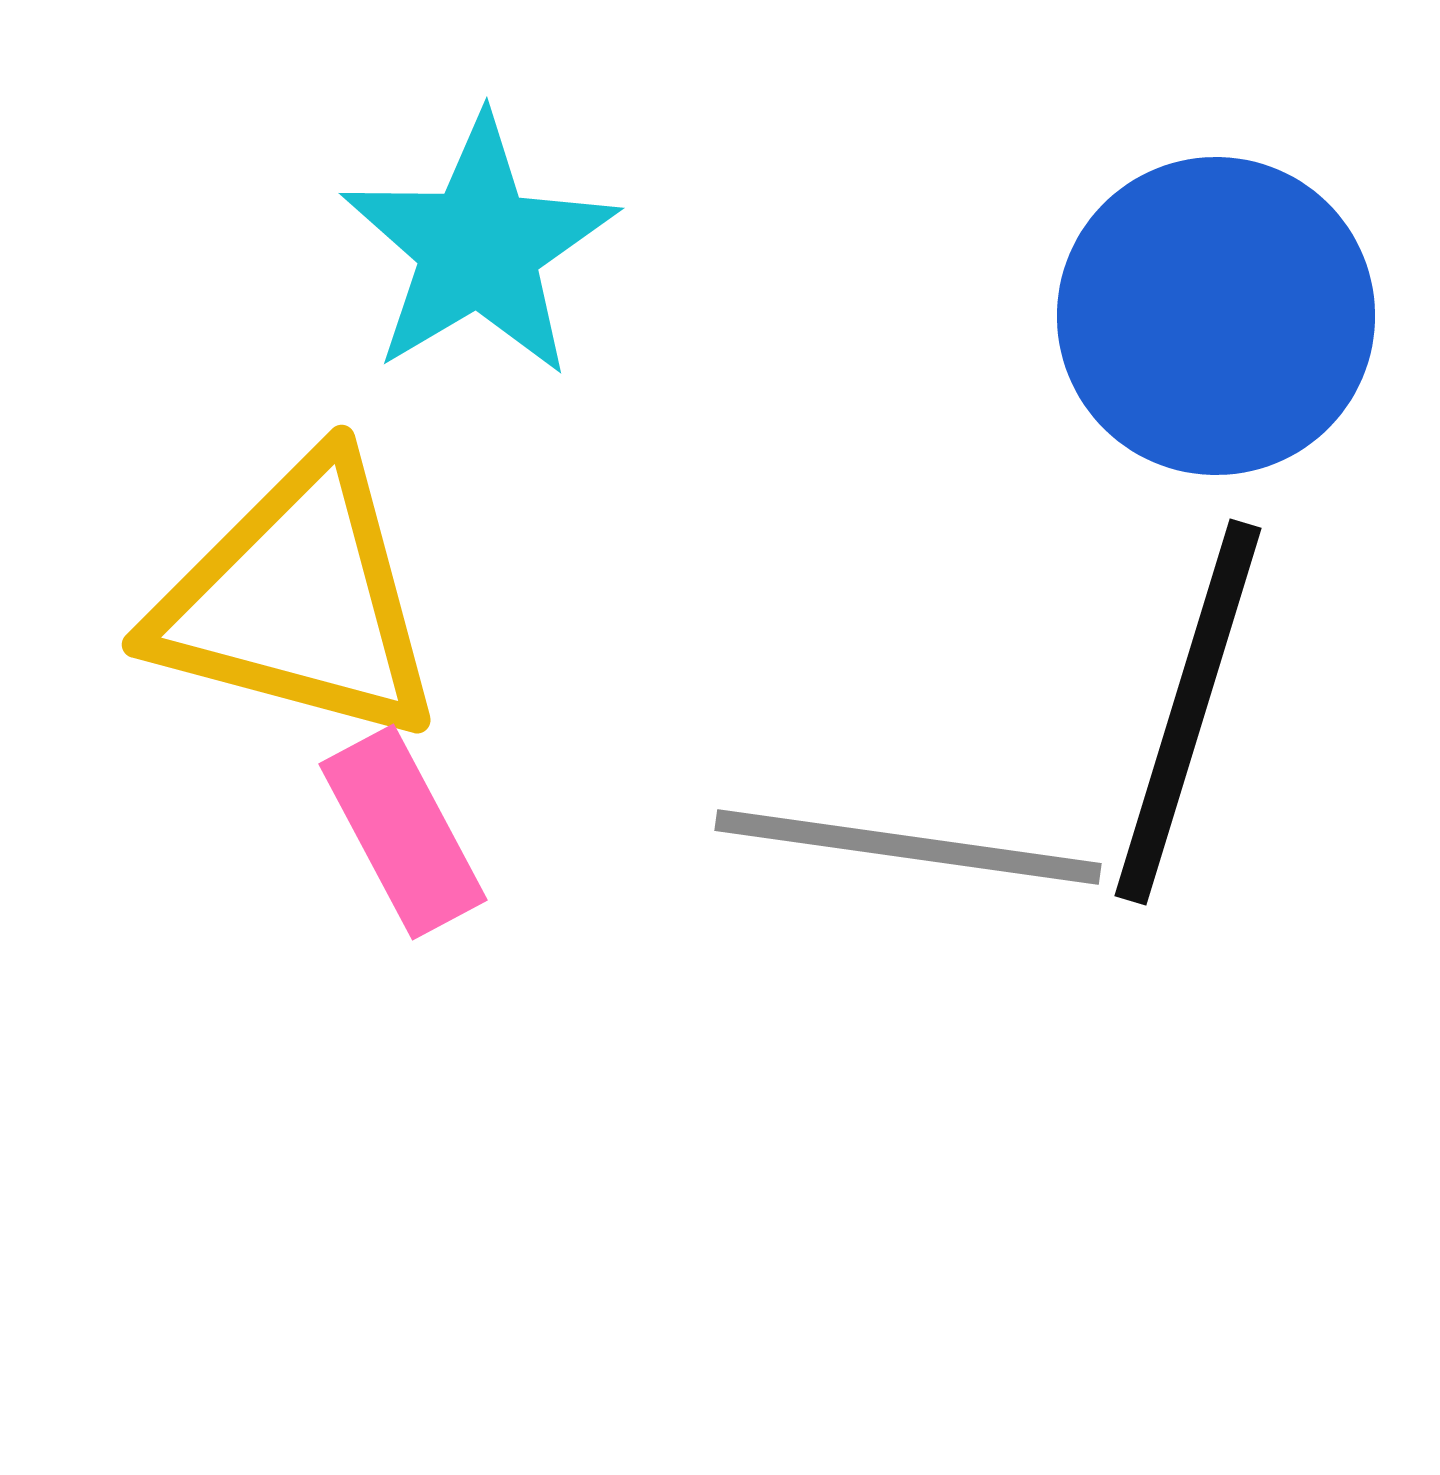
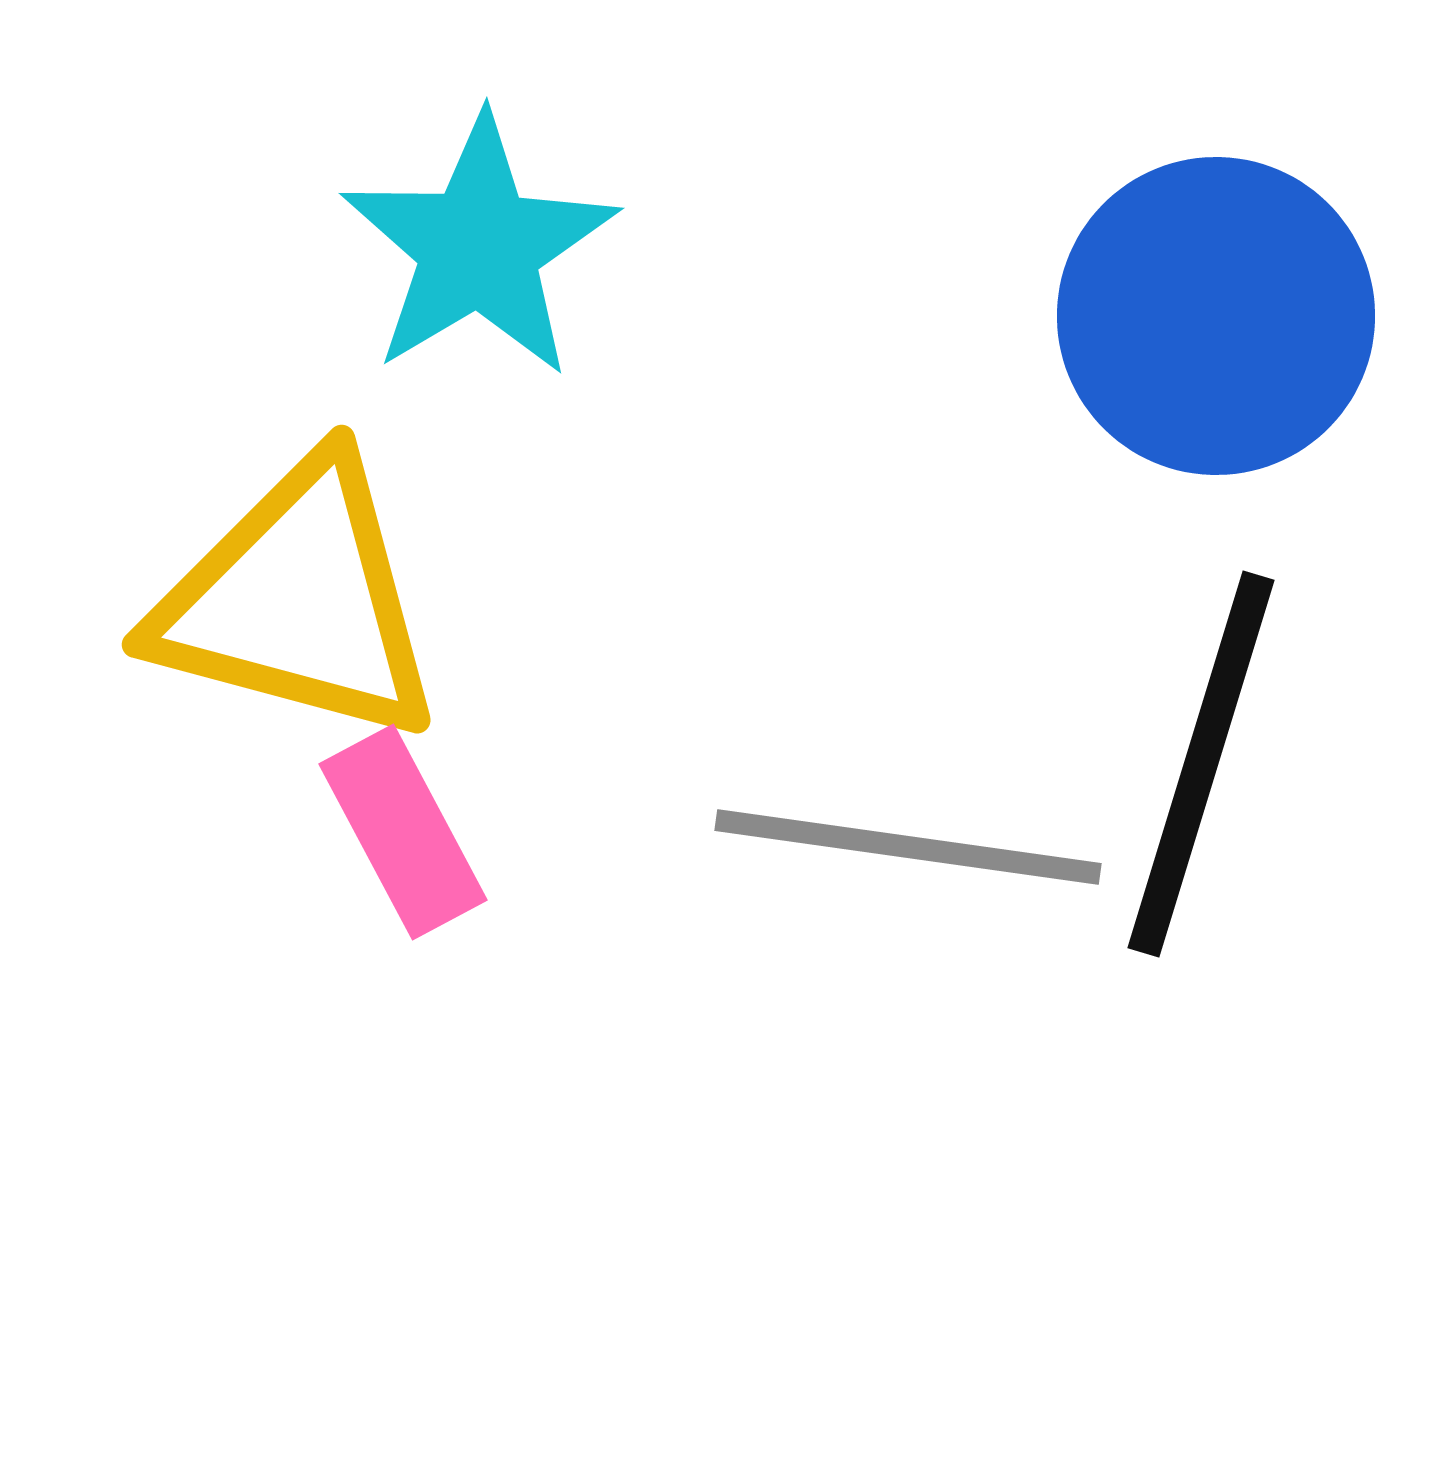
black line: moved 13 px right, 52 px down
